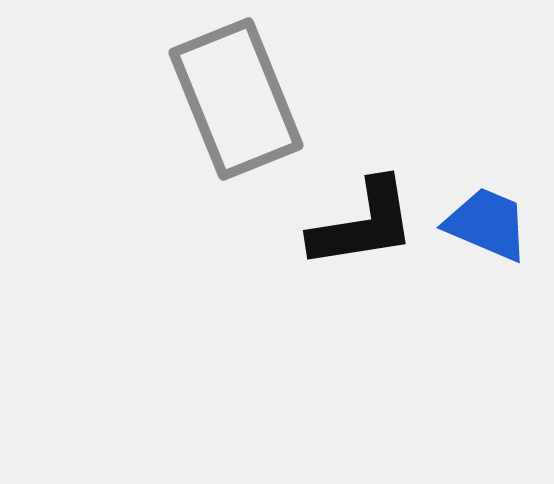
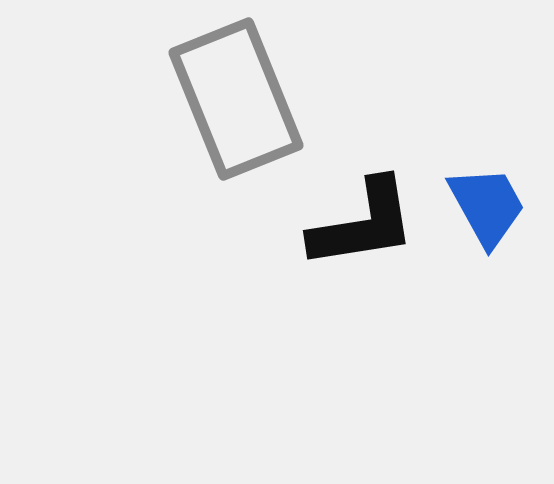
blue trapezoid: moved 18 px up; rotated 38 degrees clockwise
